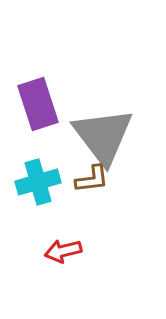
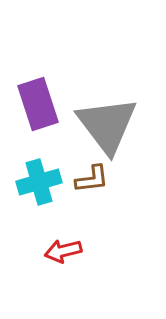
gray triangle: moved 4 px right, 11 px up
cyan cross: moved 1 px right
